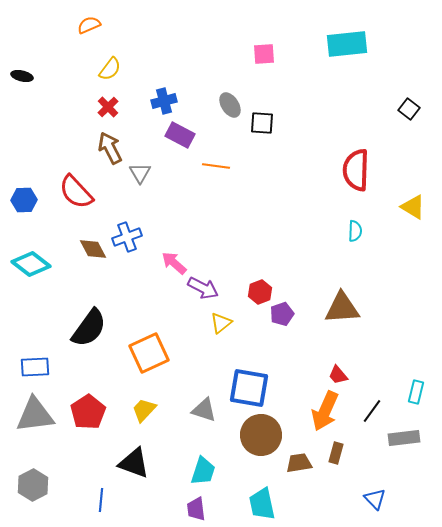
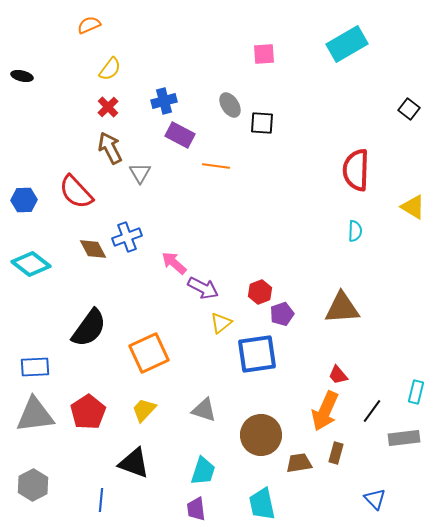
cyan rectangle at (347, 44): rotated 24 degrees counterclockwise
blue square at (249, 388): moved 8 px right, 34 px up; rotated 18 degrees counterclockwise
